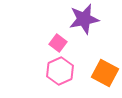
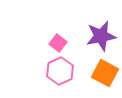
purple star: moved 17 px right, 17 px down
